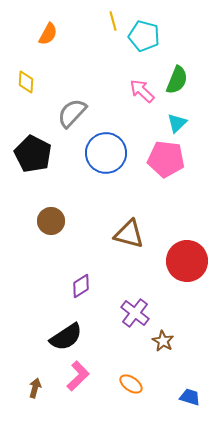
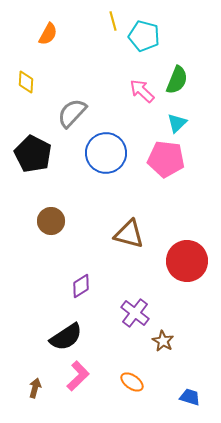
orange ellipse: moved 1 px right, 2 px up
